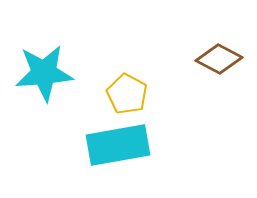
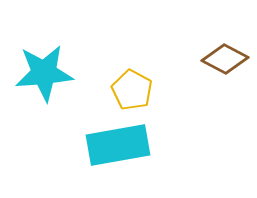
brown diamond: moved 6 px right
yellow pentagon: moved 5 px right, 4 px up
